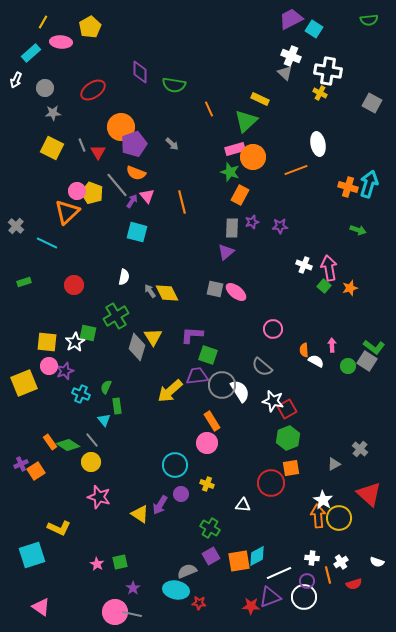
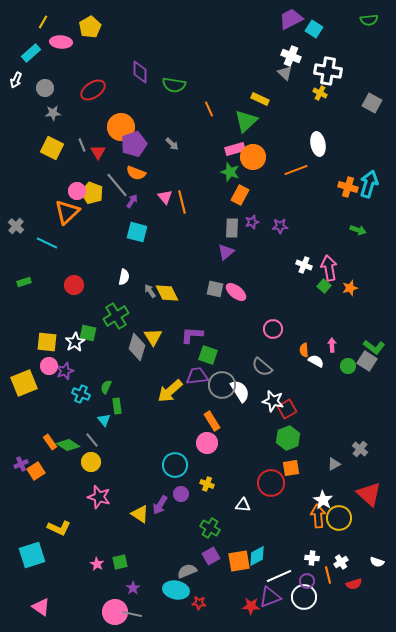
pink triangle at (147, 196): moved 18 px right, 1 px down
white line at (279, 573): moved 3 px down
